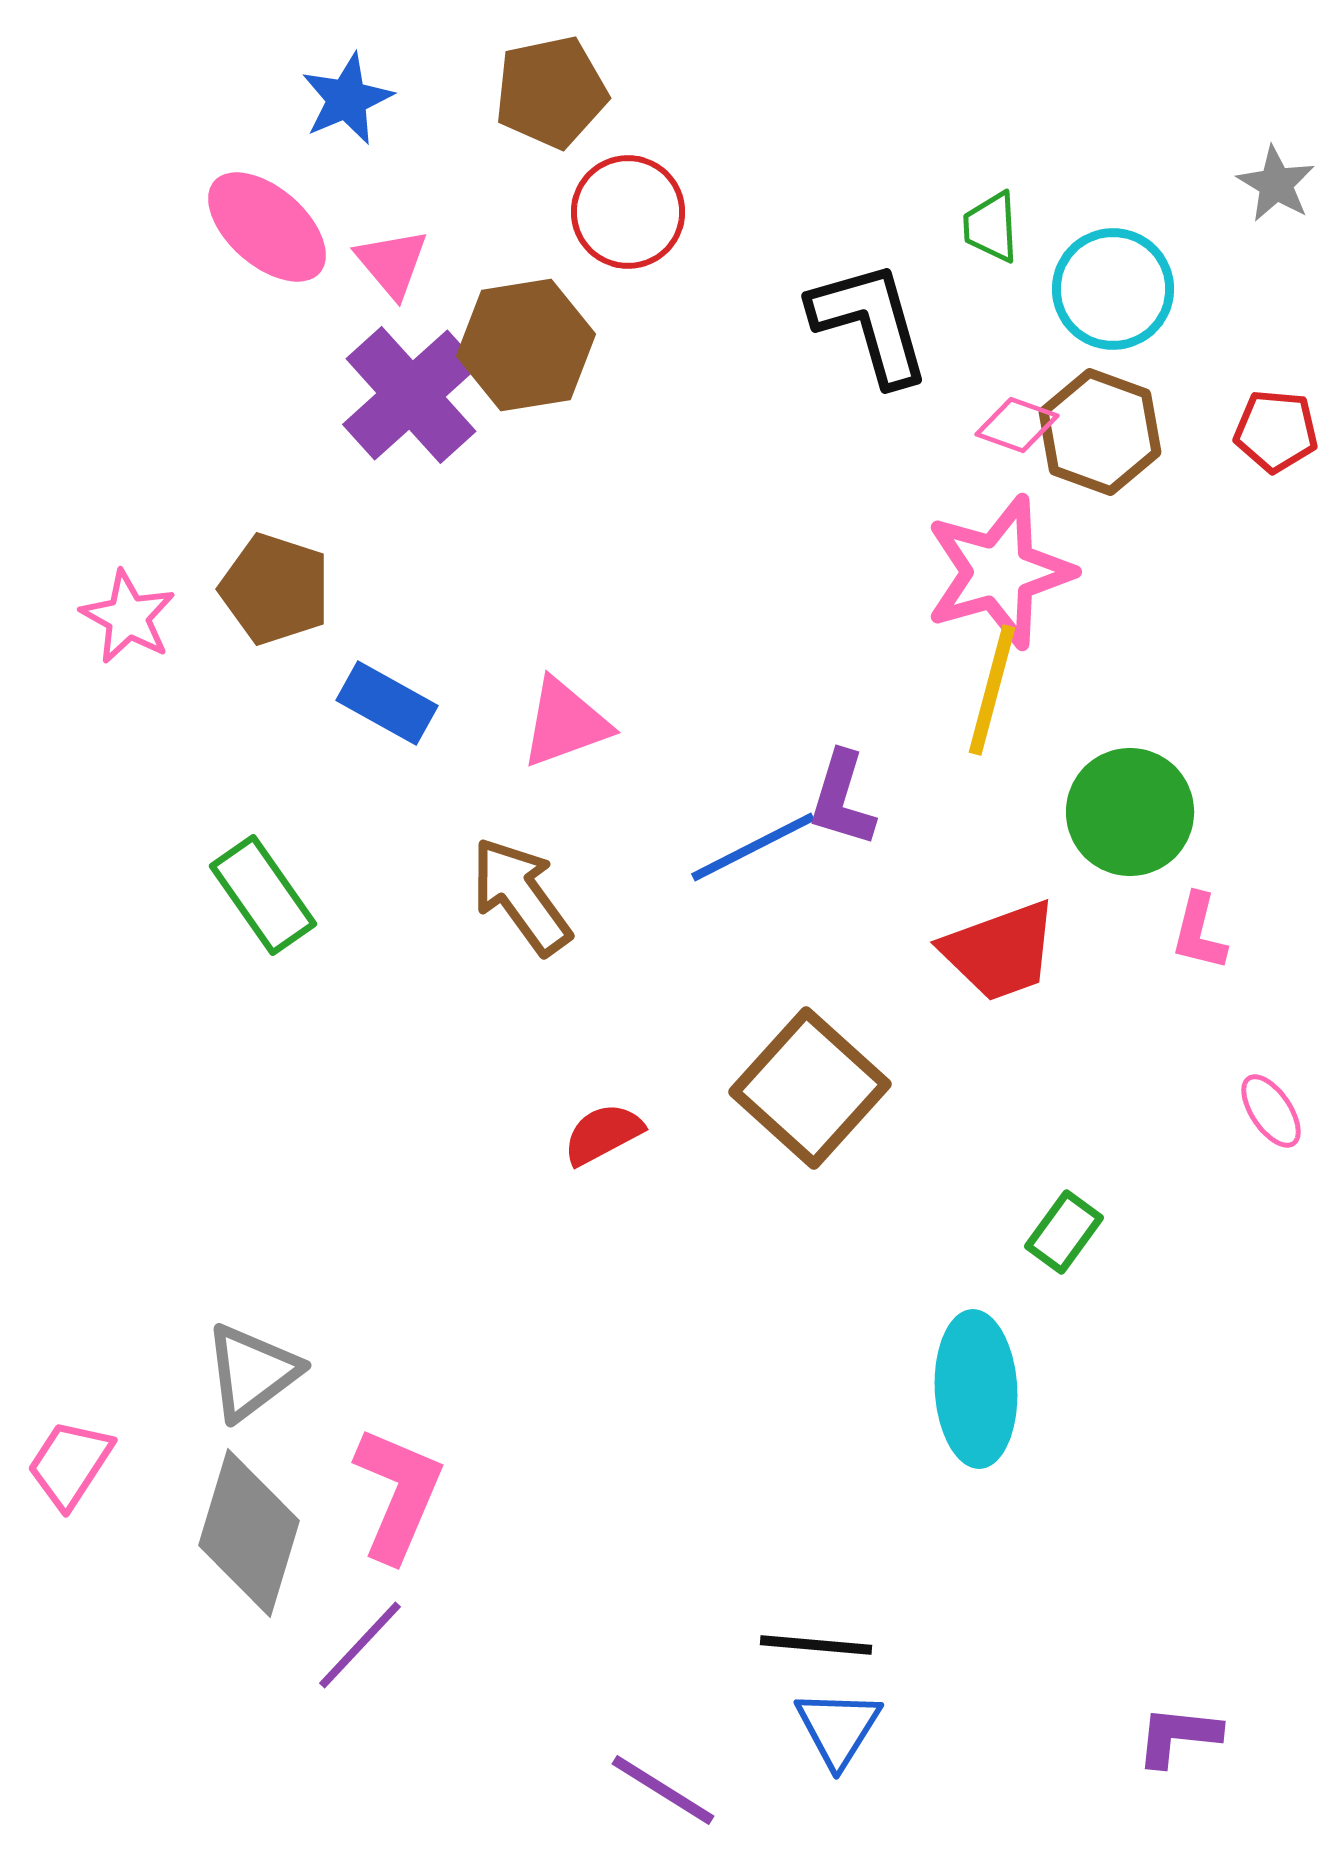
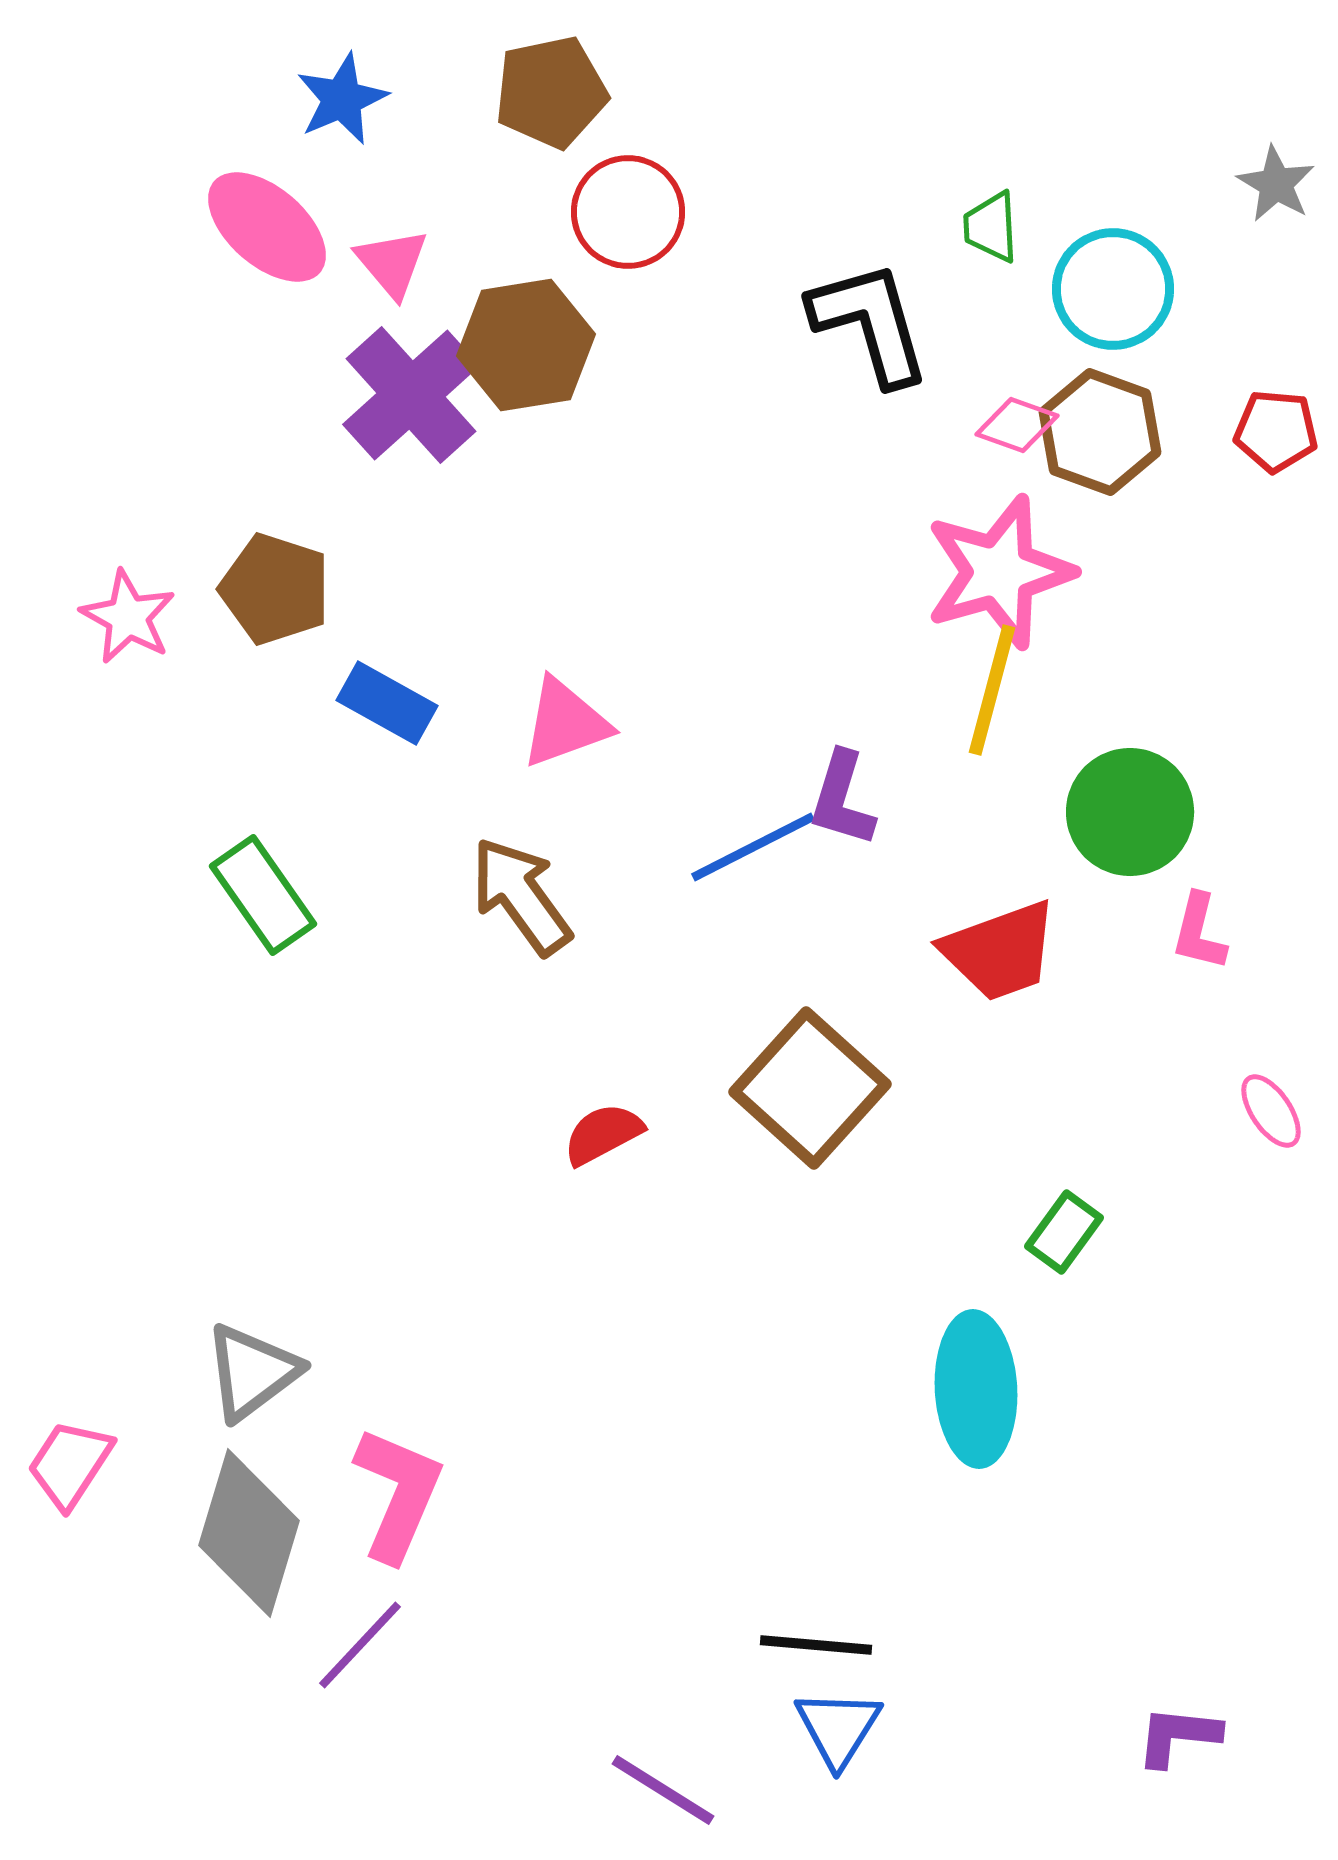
blue star at (347, 99): moved 5 px left
